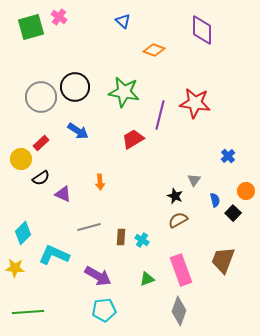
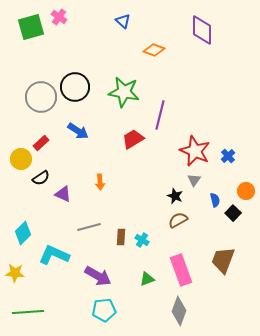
red star: moved 48 px down; rotated 16 degrees clockwise
yellow star: moved 5 px down
